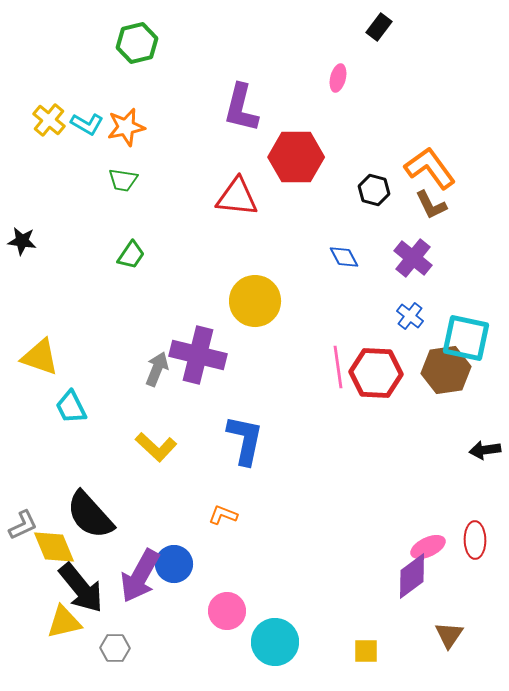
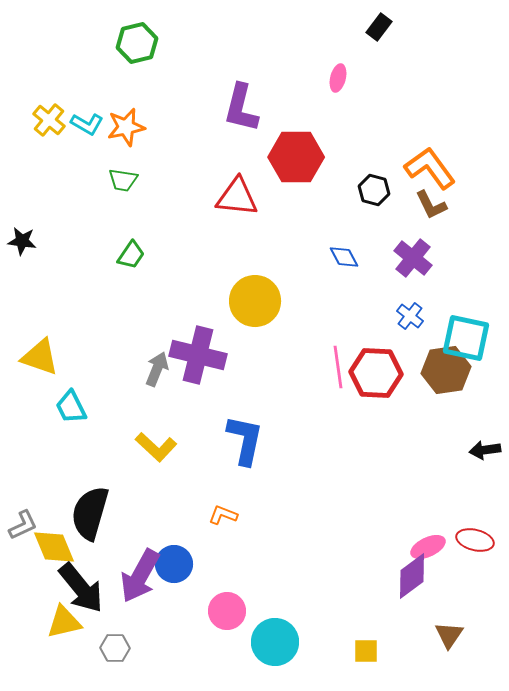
black semicircle at (90, 515): moved 2 px up; rotated 58 degrees clockwise
red ellipse at (475, 540): rotated 75 degrees counterclockwise
